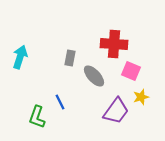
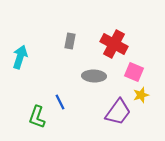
red cross: rotated 24 degrees clockwise
gray rectangle: moved 17 px up
pink square: moved 3 px right, 1 px down
gray ellipse: rotated 45 degrees counterclockwise
yellow star: moved 2 px up
purple trapezoid: moved 2 px right, 1 px down
